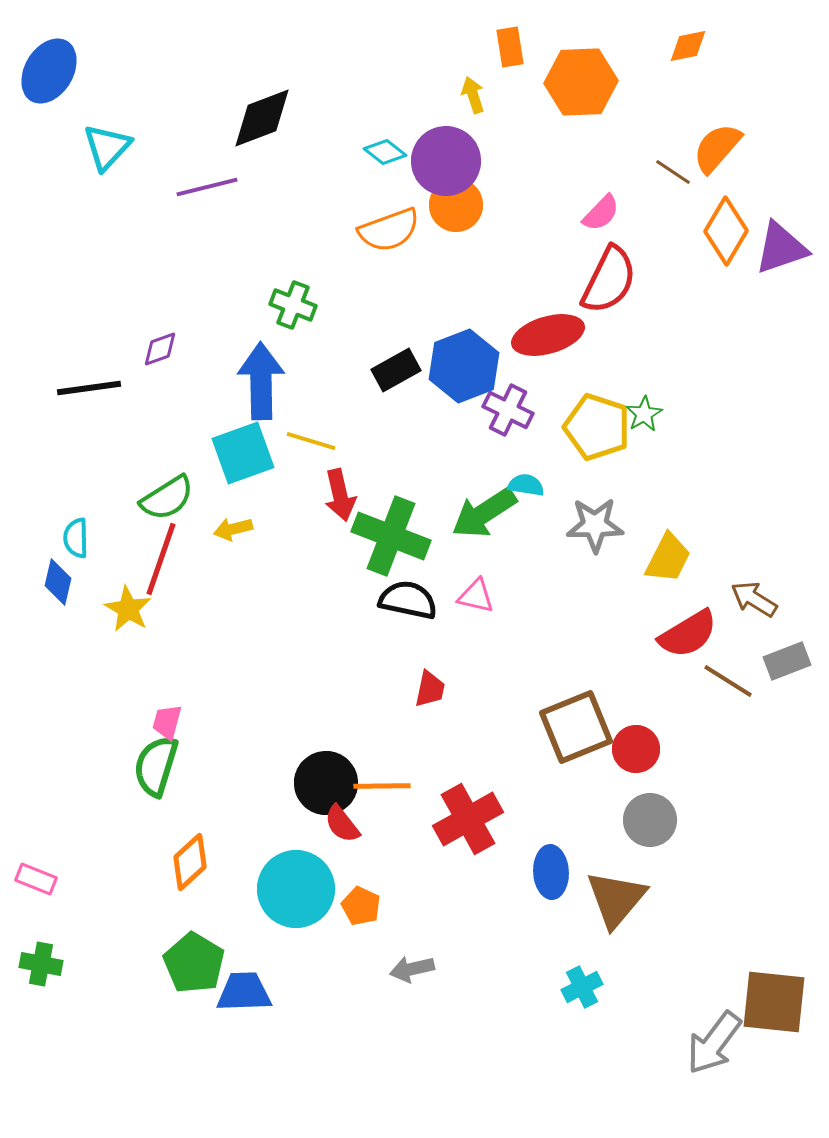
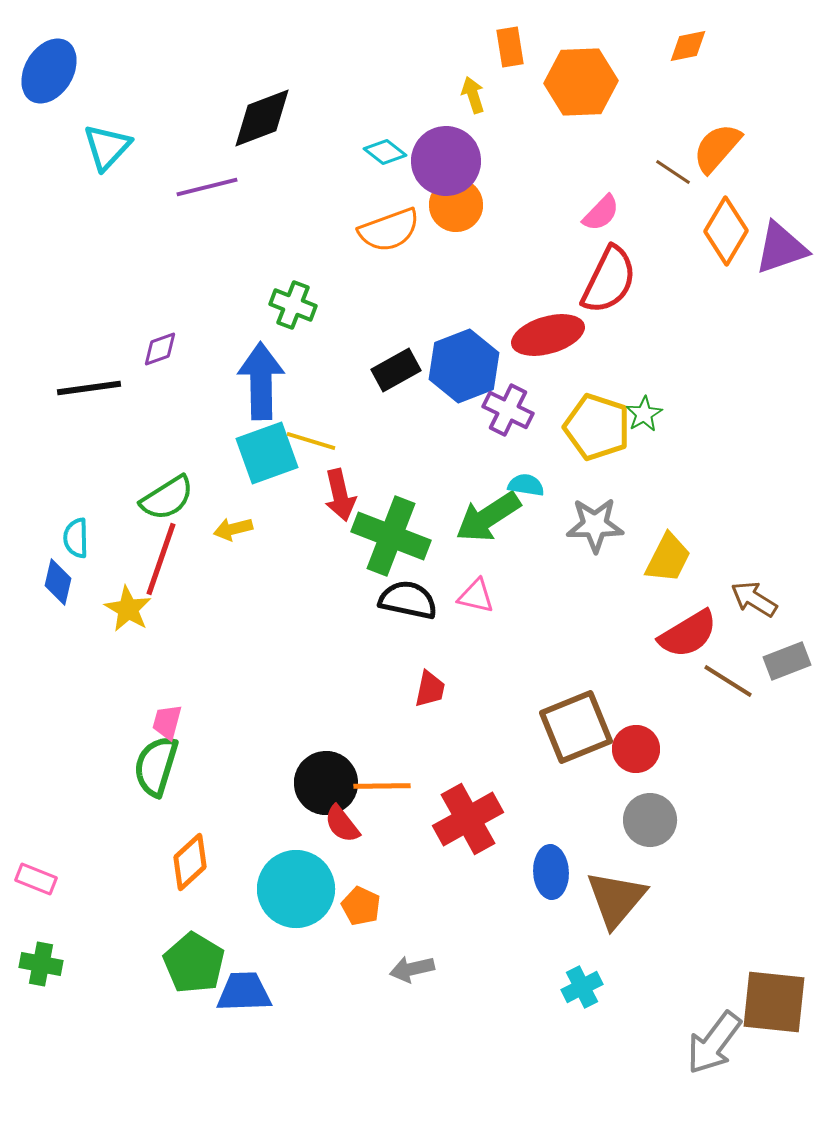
cyan square at (243, 453): moved 24 px right
green arrow at (484, 513): moved 4 px right, 4 px down
